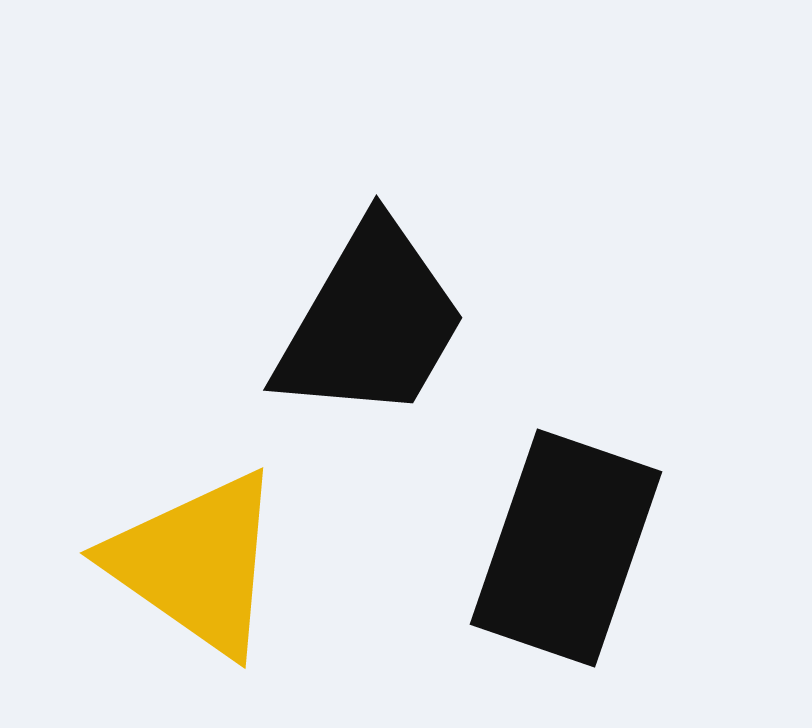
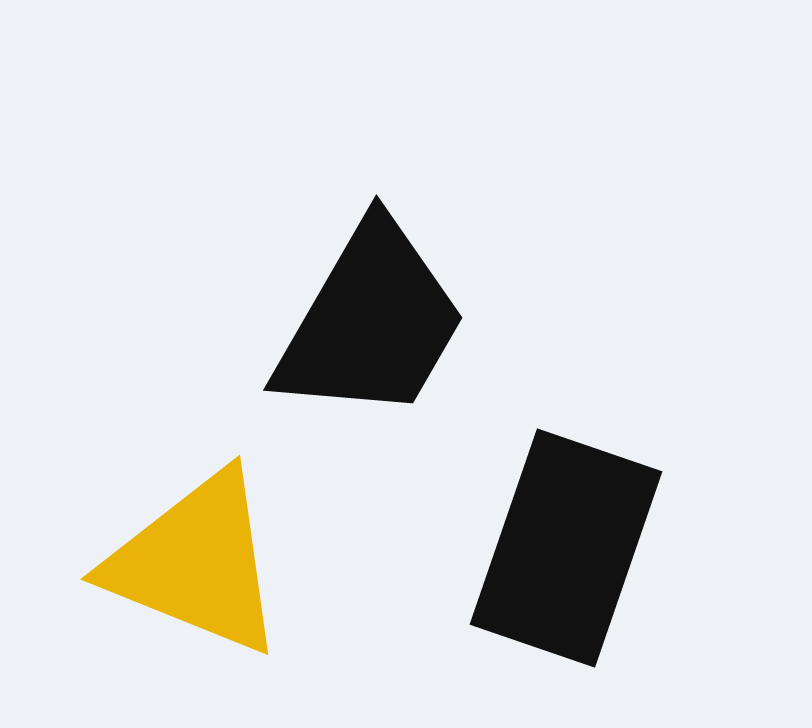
yellow triangle: rotated 13 degrees counterclockwise
